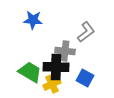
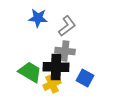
blue star: moved 5 px right, 2 px up
gray L-shape: moved 19 px left, 6 px up
